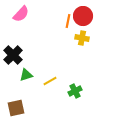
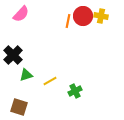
yellow cross: moved 19 px right, 22 px up
brown square: moved 3 px right, 1 px up; rotated 30 degrees clockwise
